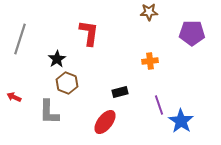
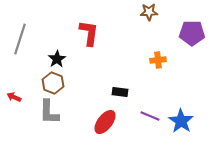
orange cross: moved 8 px right, 1 px up
brown hexagon: moved 14 px left
black rectangle: rotated 21 degrees clockwise
purple line: moved 9 px left, 11 px down; rotated 48 degrees counterclockwise
